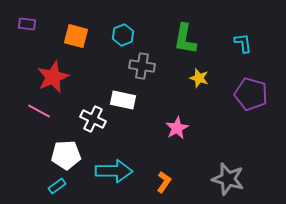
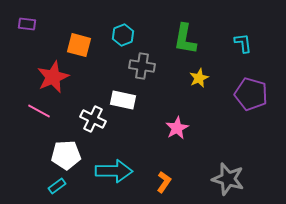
orange square: moved 3 px right, 9 px down
yellow star: rotated 30 degrees clockwise
